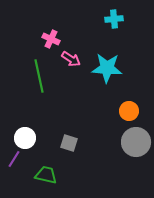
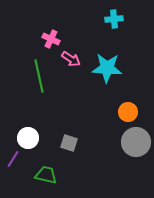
orange circle: moved 1 px left, 1 px down
white circle: moved 3 px right
purple line: moved 1 px left
